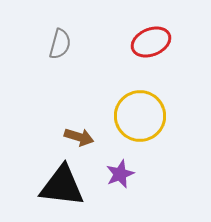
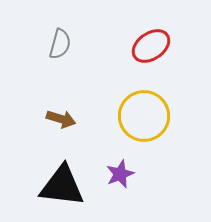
red ellipse: moved 4 px down; rotated 12 degrees counterclockwise
yellow circle: moved 4 px right
brown arrow: moved 18 px left, 18 px up
